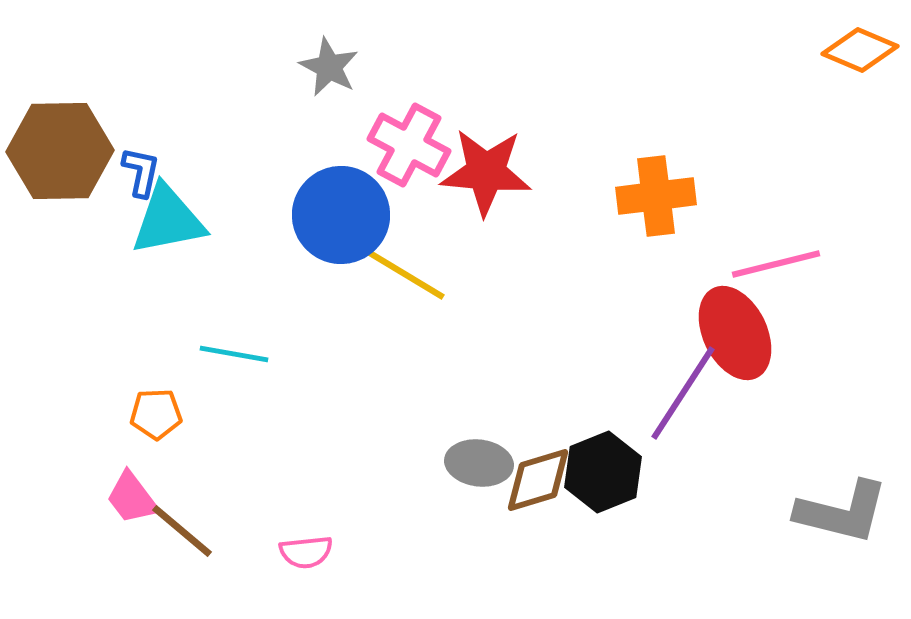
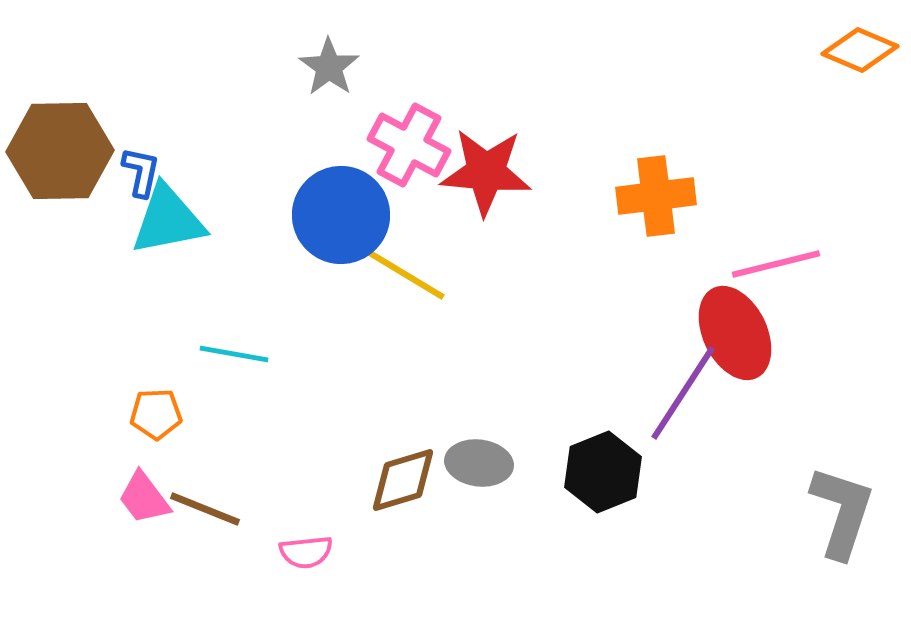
gray star: rotated 8 degrees clockwise
brown diamond: moved 135 px left
pink trapezoid: moved 12 px right
gray L-shape: rotated 86 degrees counterclockwise
brown line: moved 23 px right, 22 px up; rotated 18 degrees counterclockwise
